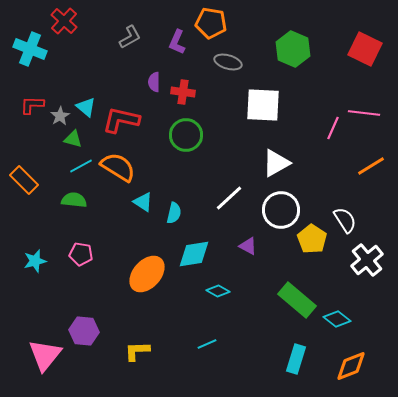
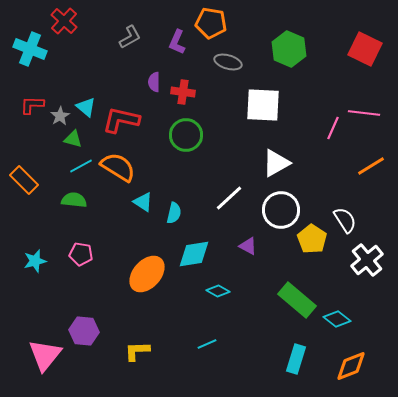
green hexagon at (293, 49): moved 4 px left
